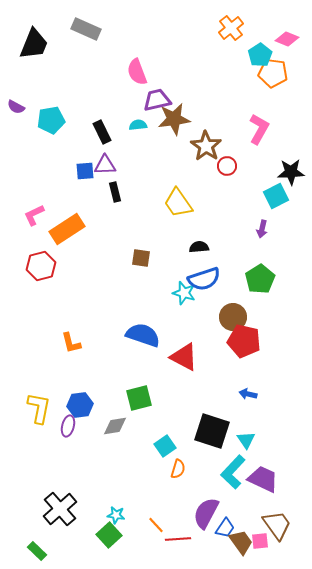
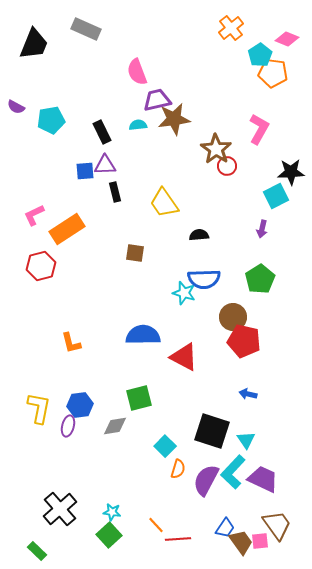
brown star at (206, 146): moved 10 px right, 3 px down
yellow trapezoid at (178, 203): moved 14 px left
black semicircle at (199, 247): moved 12 px up
brown square at (141, 258): moved 6 px left, 5 px up
blue semicircle at (204, 279): rotated 16 degrees clockwise
blue semicircle at (143, 335): rotated 20 degrees counterclockwise
cyan square at (165, 446): rotated 10 degrees counterclockwise
purple semicircle at (206, 513): moved 33 px up
cyan star at (116, 515): moved 4 px left, 3 px up
